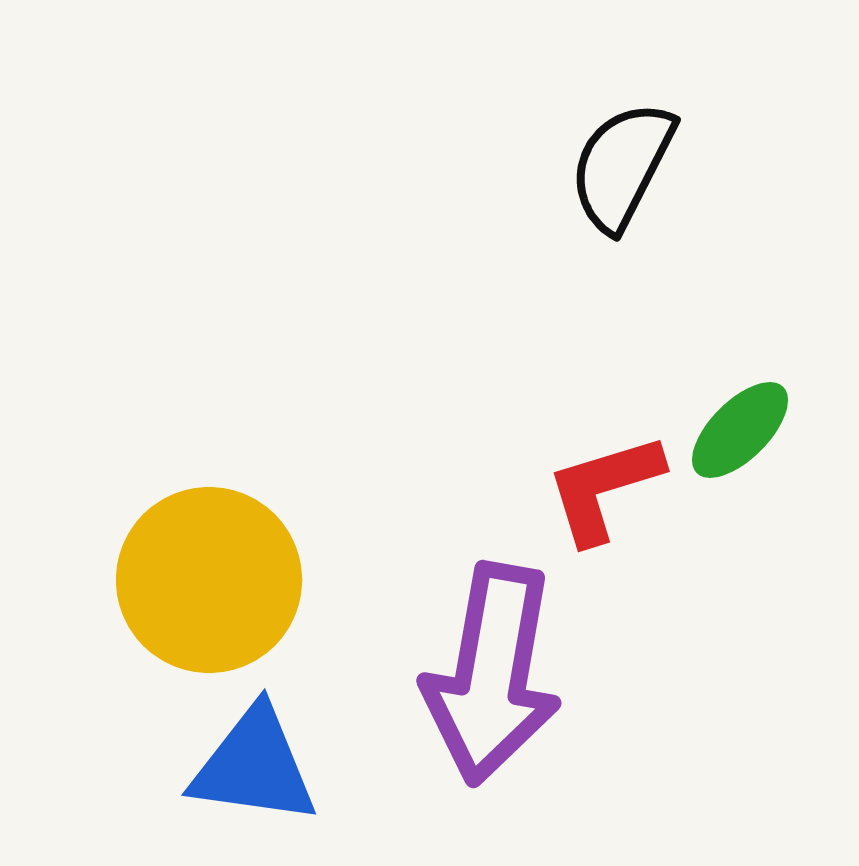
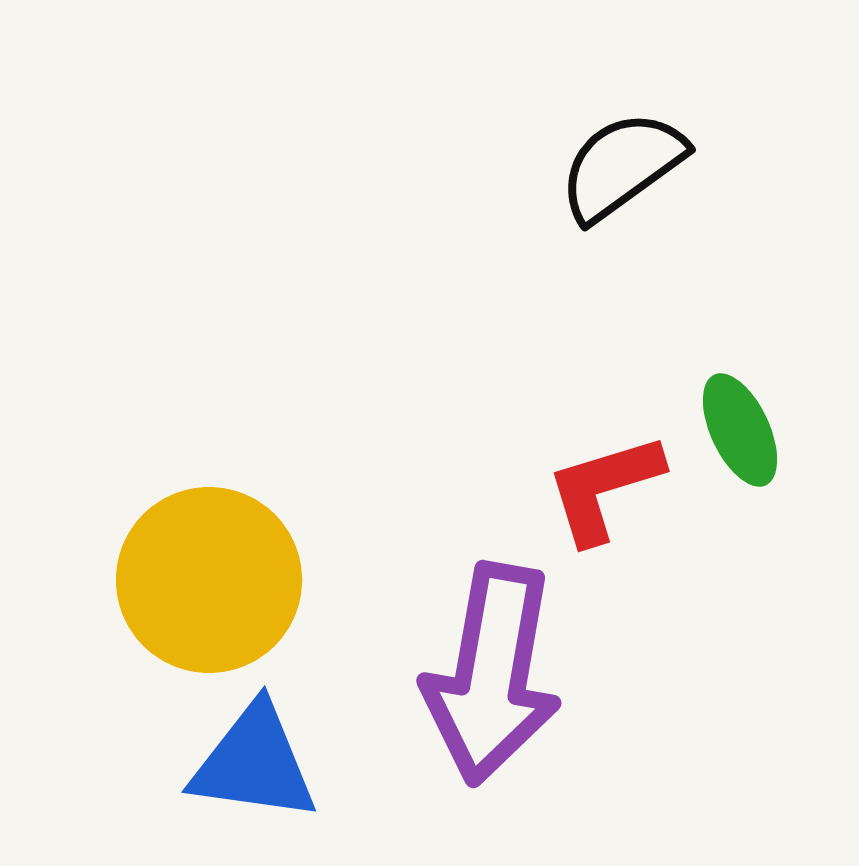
black semicircle: rotated 27 degrees clockwise
green ellipse: rotated 70 degrees counterclockwise
blue triangle: moved 3 px up
